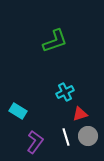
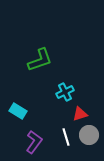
green L-shape: moved 15 px left, 19 px down
gray circle: moved 1 px right, 1 px up
purple L-shape: moved 1 px left
